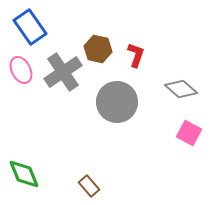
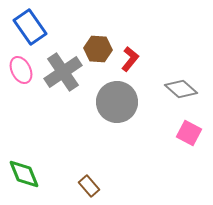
brown hexagon: rotated 8 degrees counterclockwise
red L-shape: moved 6 px left, 4 px down; rotated 20 degrees clockwise
